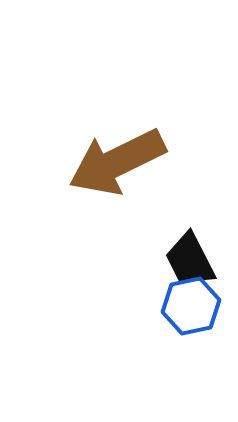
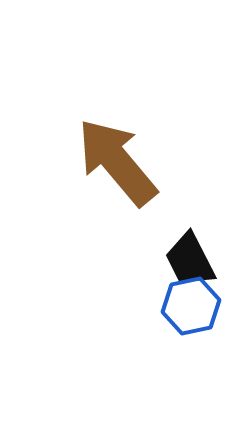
brown arrow: rotated 76 degrees clockwise
